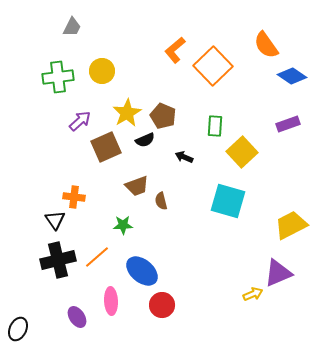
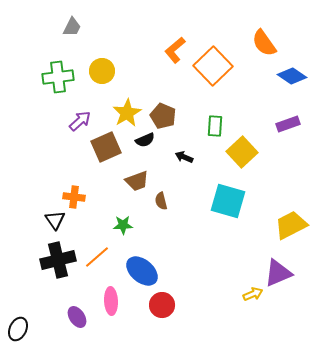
orange semicircle: moved 2 px left, 2 px up
brown trapezoid: moved 5 px up
